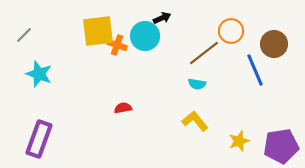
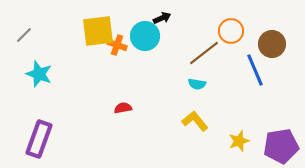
brown circle: moved 2 px left
